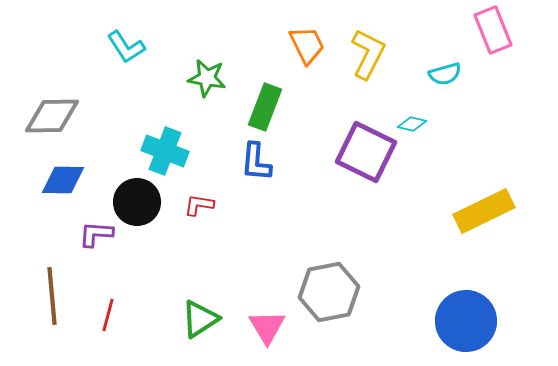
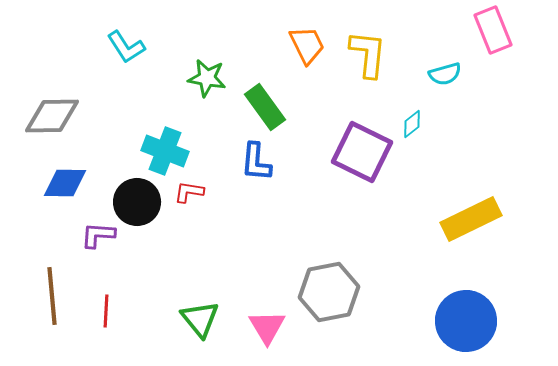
yellow L-shape: rotated 21 degrees counterclockwise
green rectangle: rotated 57 degrees counterclockwise
cyan diamond: rotated 52 degrees counterclockwise
purple square: moved 4 px left
blue diamond: moved 2 px right, 3 px down
red L-shape: moved 10 px left, 13 px up
yellow rectangle: moved 13 px left, 8 px down
purple L-shape: moved 2 px right, 1 px down
red line: moved 2 px left, 4 px up; rotated 12 degrees counterclockwise
green triangle: rotated 36 degrees counterclockwise
